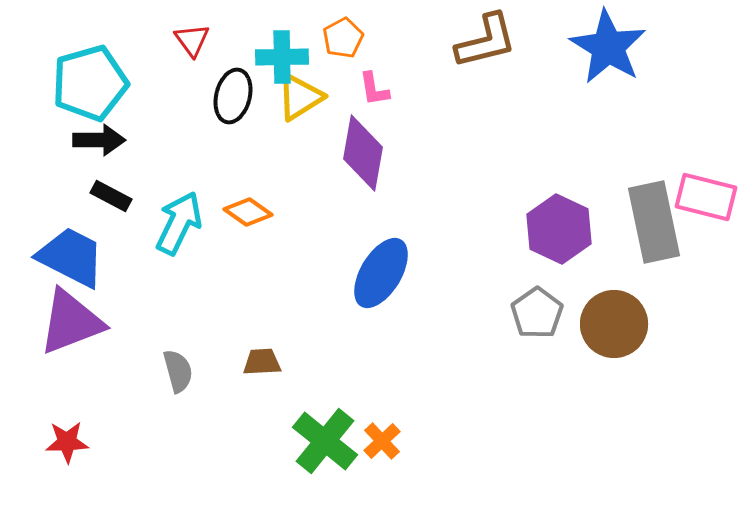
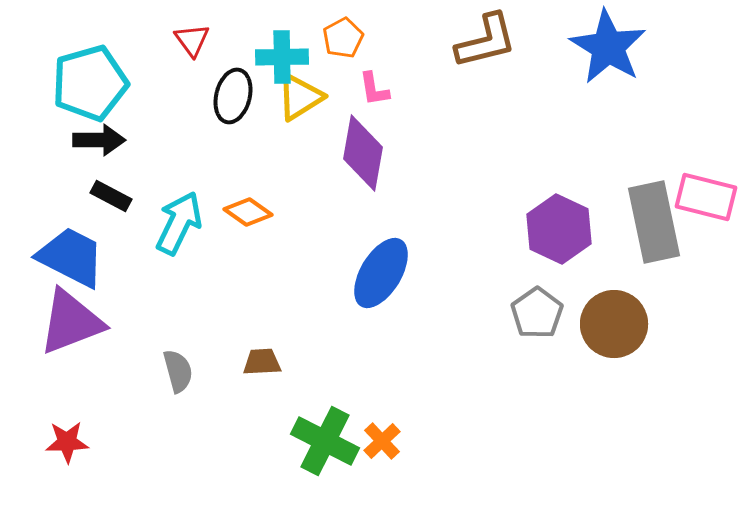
green cross: rotated 12 degrees counterclockwise
